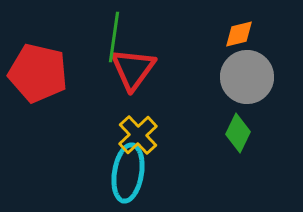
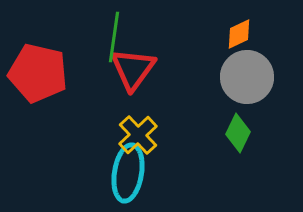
orange diamond: rotated 12 degrees counterclockwise
